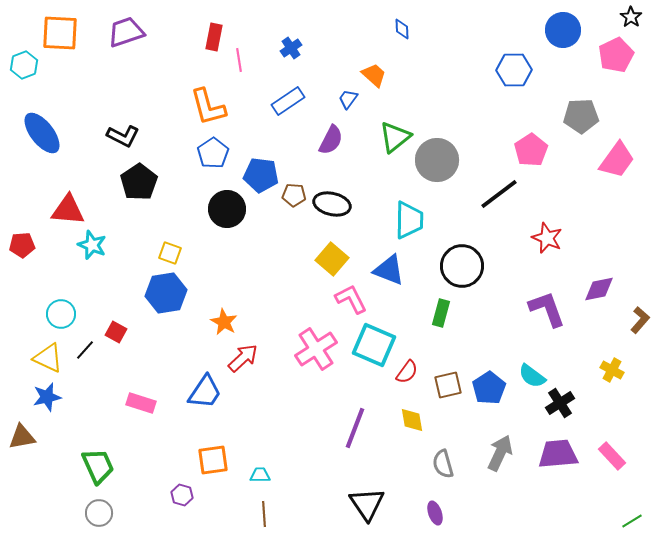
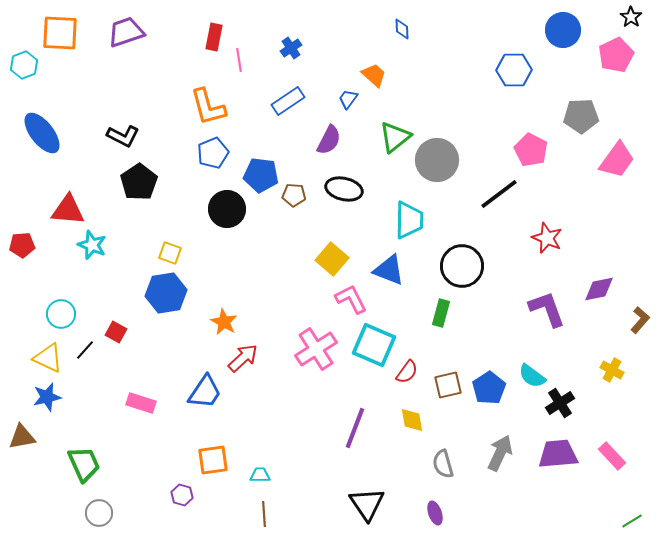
purple semicircle at (331, 140): moved 2 px left
pink pentagon at (531, 150): rotated 12 degrees counterclockwise
blue pentagon at (213, 153): rotated 12 degrees clockwise
black ellipse at (332, 204): moved 12 px right, 15 px up
green trapezoid at (98, 466): moved 14 px left, 2 px up
